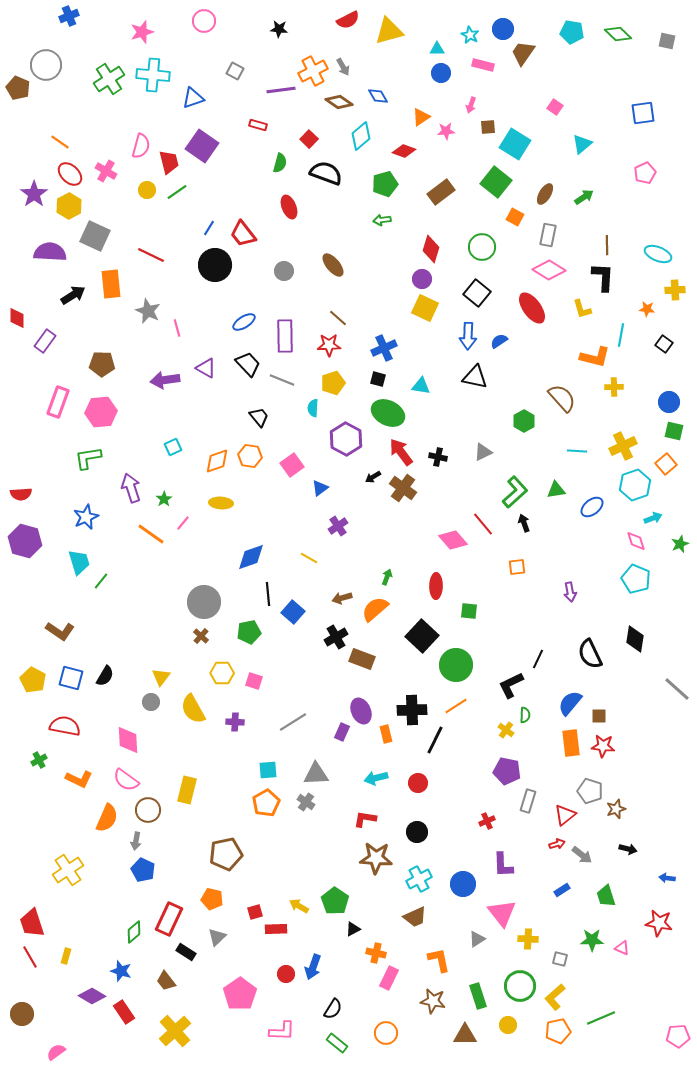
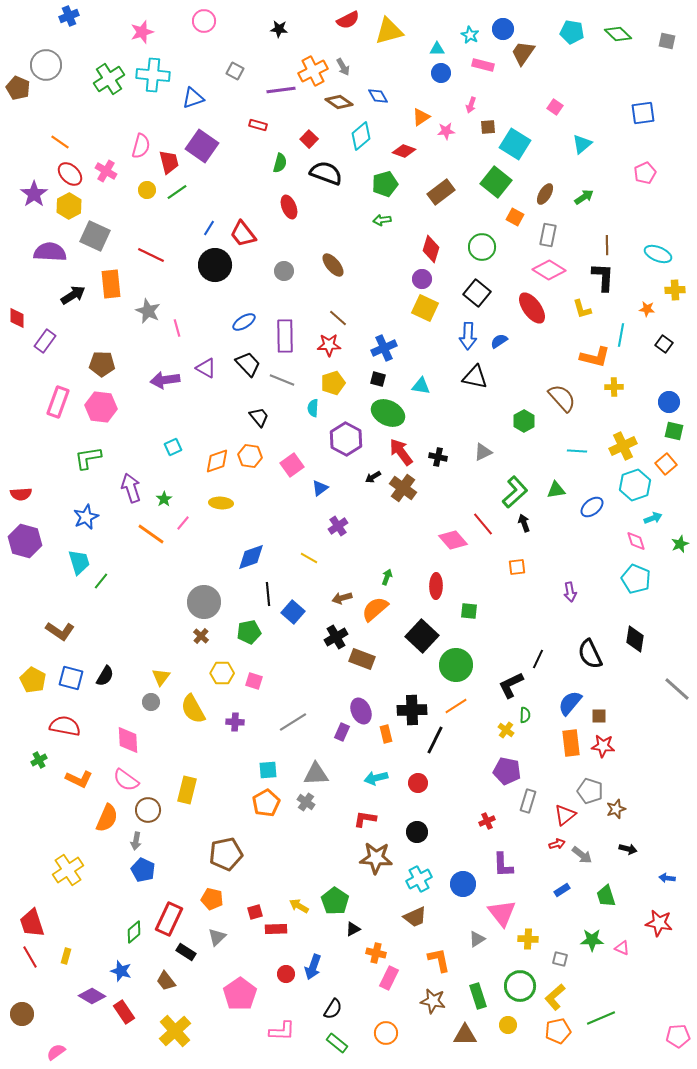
pink hexagon at (101, 412): moved 5 px up; rotated 12 degrees clockwise
